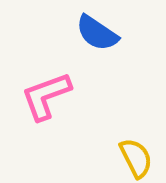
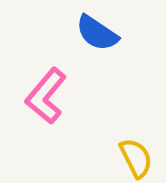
pink L-shape: rotated 30 degrees counterclockwise
